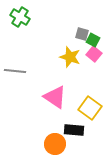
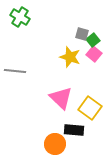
green square: rotated 24 degrees clockwise
pink triangle: moved 6 px right, 1 px down; rotated 10 degrees clockwise
